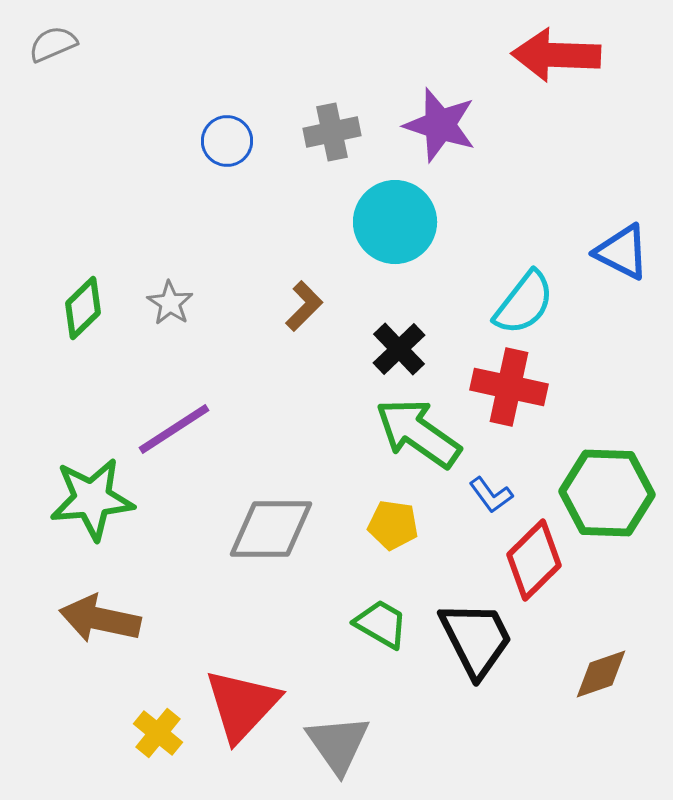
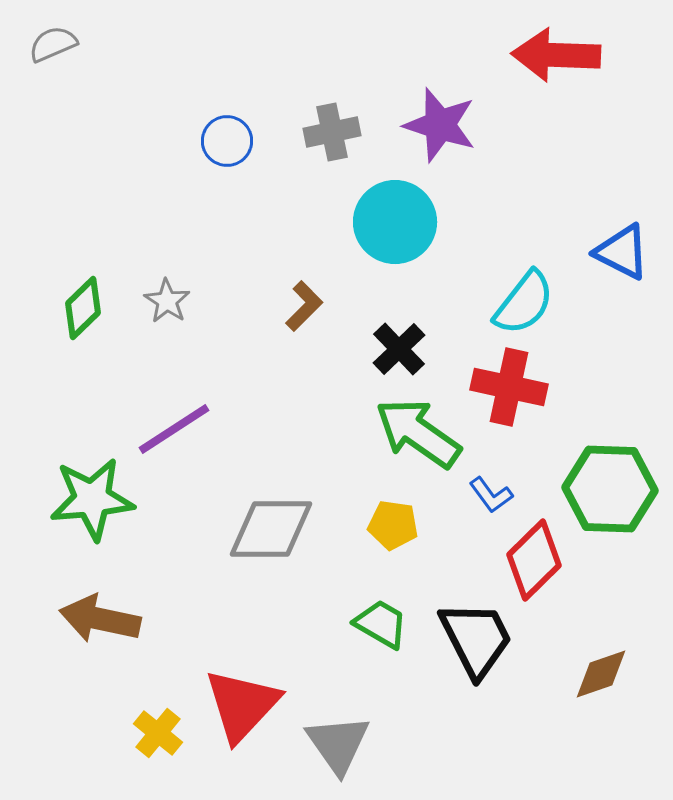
gray star: moved 3 px left, 2 px up
green hexagon: moved 3 px right, 4 px up
